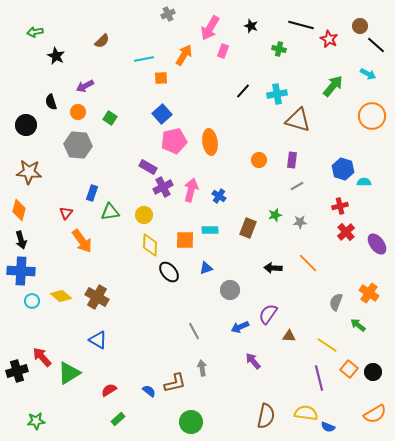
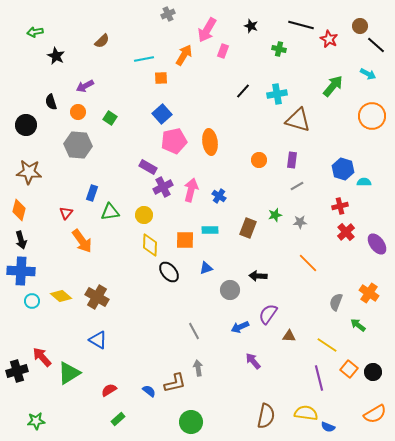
pink arrow at (210, 28): moved 3 px left, 2 px down
black arrow at (273, 268): moved 15 px left, 8 px down
gray arrow at (202, 368): moved 4 px left
